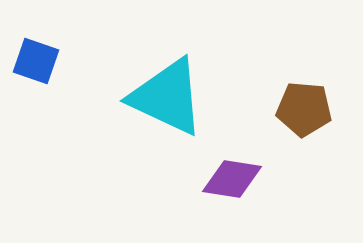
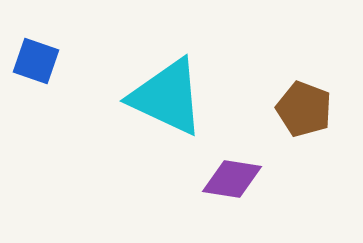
brown pentagon: rotated 16 degrees clockwise
